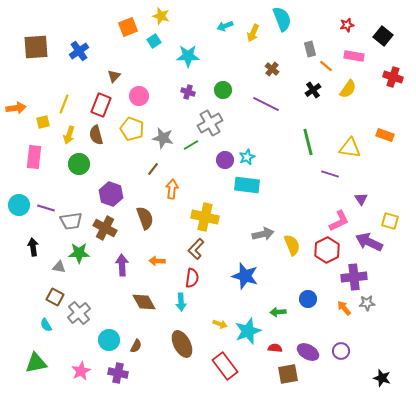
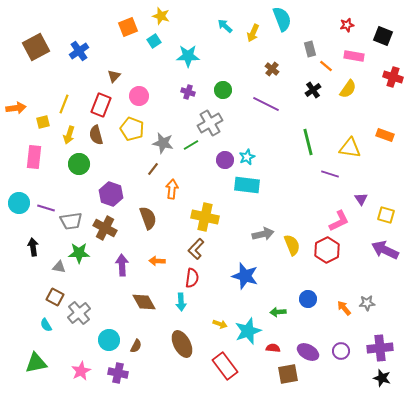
cyan arrow at (225, 26): rotated 63 degrees clockwise
black square at (383, 36): rotated 18 degrees counterclockwise
brown square at (36, 47): rotated 24 degrees counterclockwise
gray star at (163, 138): moved 5 px down
cyan circle at (19, 205): moved 2 px up
brown semicircle at (145, 218): moved 3 px right
yellow square at (390, 221): moved 4 px left, 6 px up
purple arrow at (369, 242): moved 16 px right, 8 px down
purple cross at (354, 277): moved 26 px right, 71 px down
red semicircle at (275, 348): moved 2 px left
